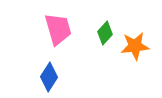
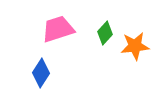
pink trapezoid: rotated 92 degrees counterclockwise
blue diamond: moved 8 px left, 4 px up
